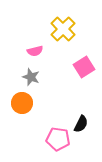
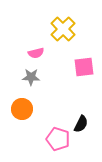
pink semicircle: moved 1 px right, 2 px down
pink square: rotated 25 degrees clockwise
gray star: rotated 18 degrees counterclockwise
orange circle: moved 6 px down
pink pentagon: rotated 10 degrees clockwise
